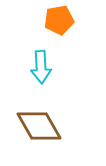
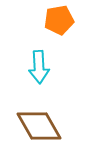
cyan arrow: moved 2 px left
